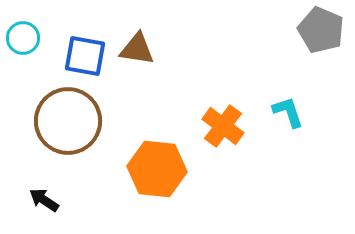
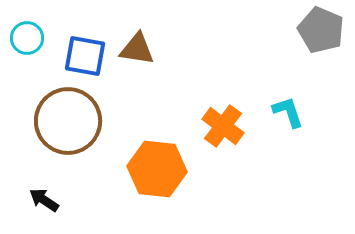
cyan circle: moved 4 px right
